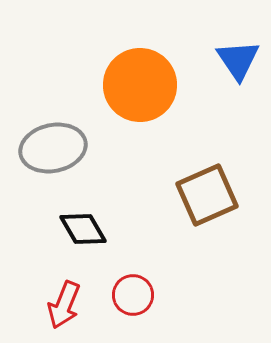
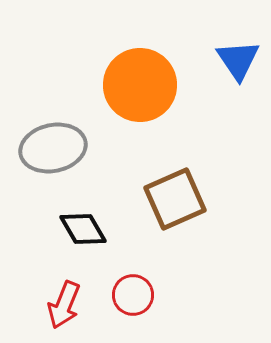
brown square: moved 32 px left, 4 px down
